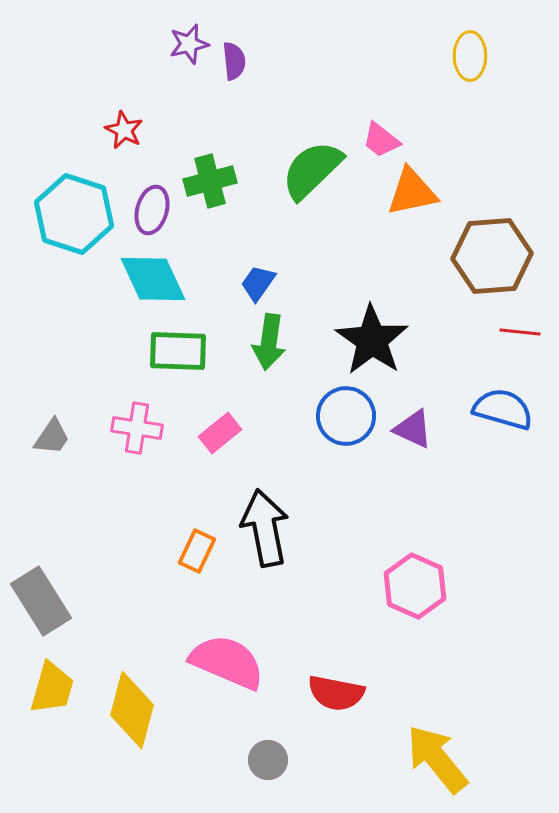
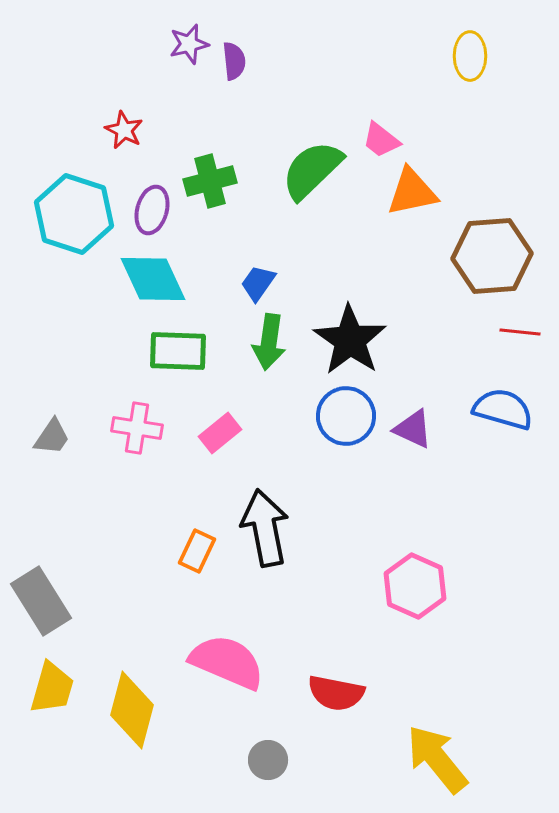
black star: moved 22 px left
